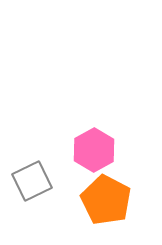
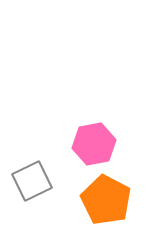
pink hexagon: moved 6 px up; rotated 18 degrees clockwise
